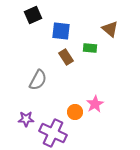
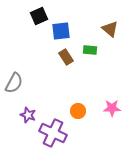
black square: moved 6 px right, 1 px down
blue square: rotated 12 degrees counterclockwise
green rectangle: moved 2 px down
gray semicircle: moved 24 px left, 3 px down
pink star: moved 17 px right, 4 px down; rotated 30 degrees clockwise
orange circle: moved 3 px right, 1 px up
purple star: moved 2 px right, 4 px up; rotated 21 degrees clockwise
